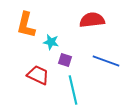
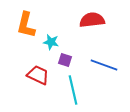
blue line: moved 2 px left, 4 px down
